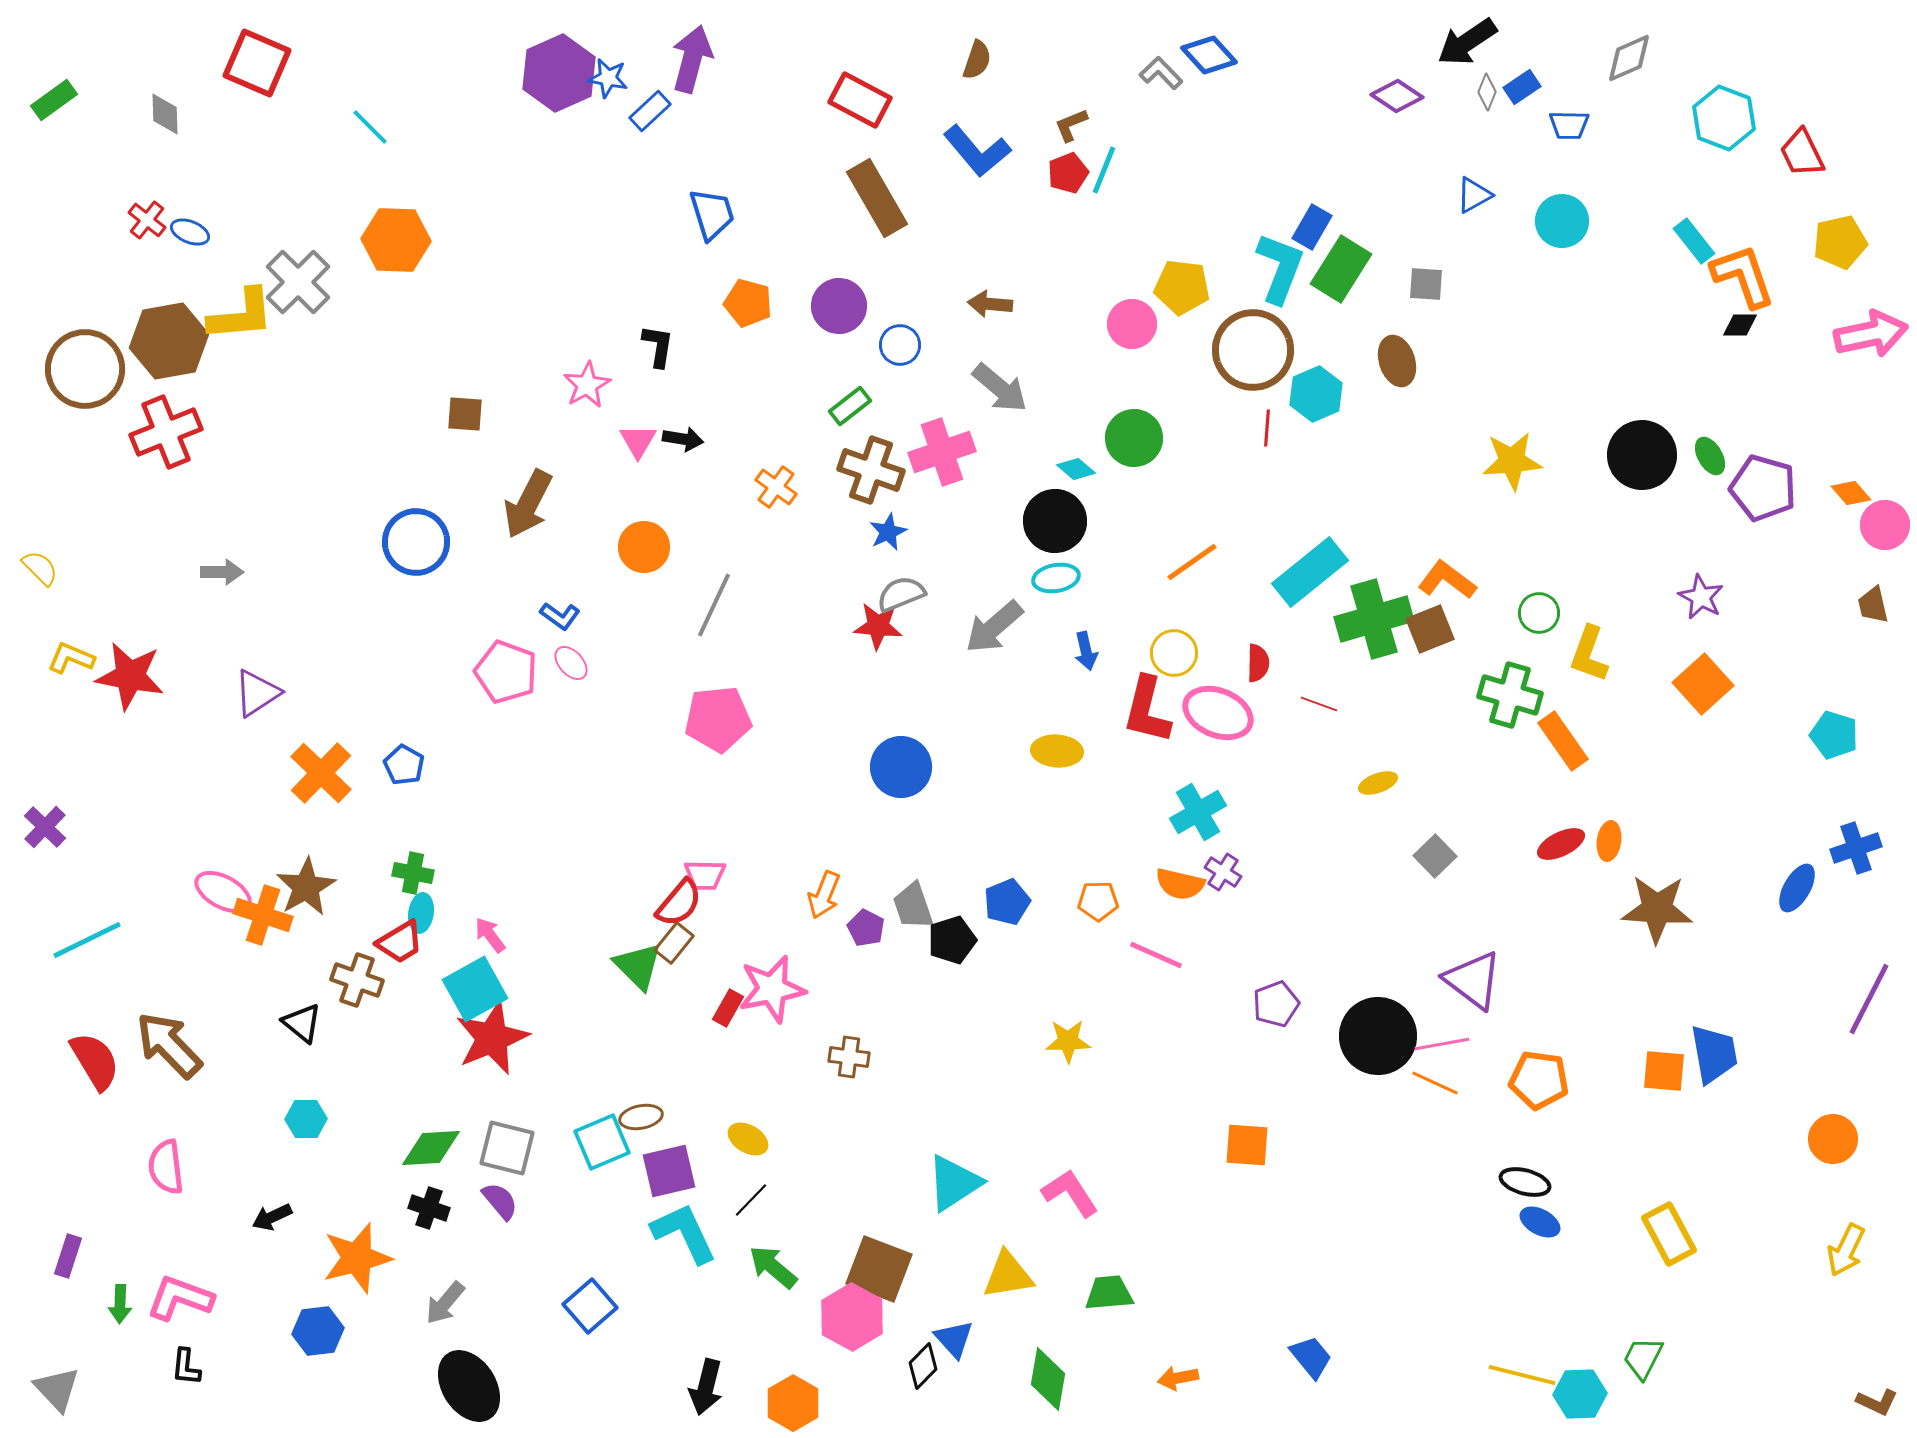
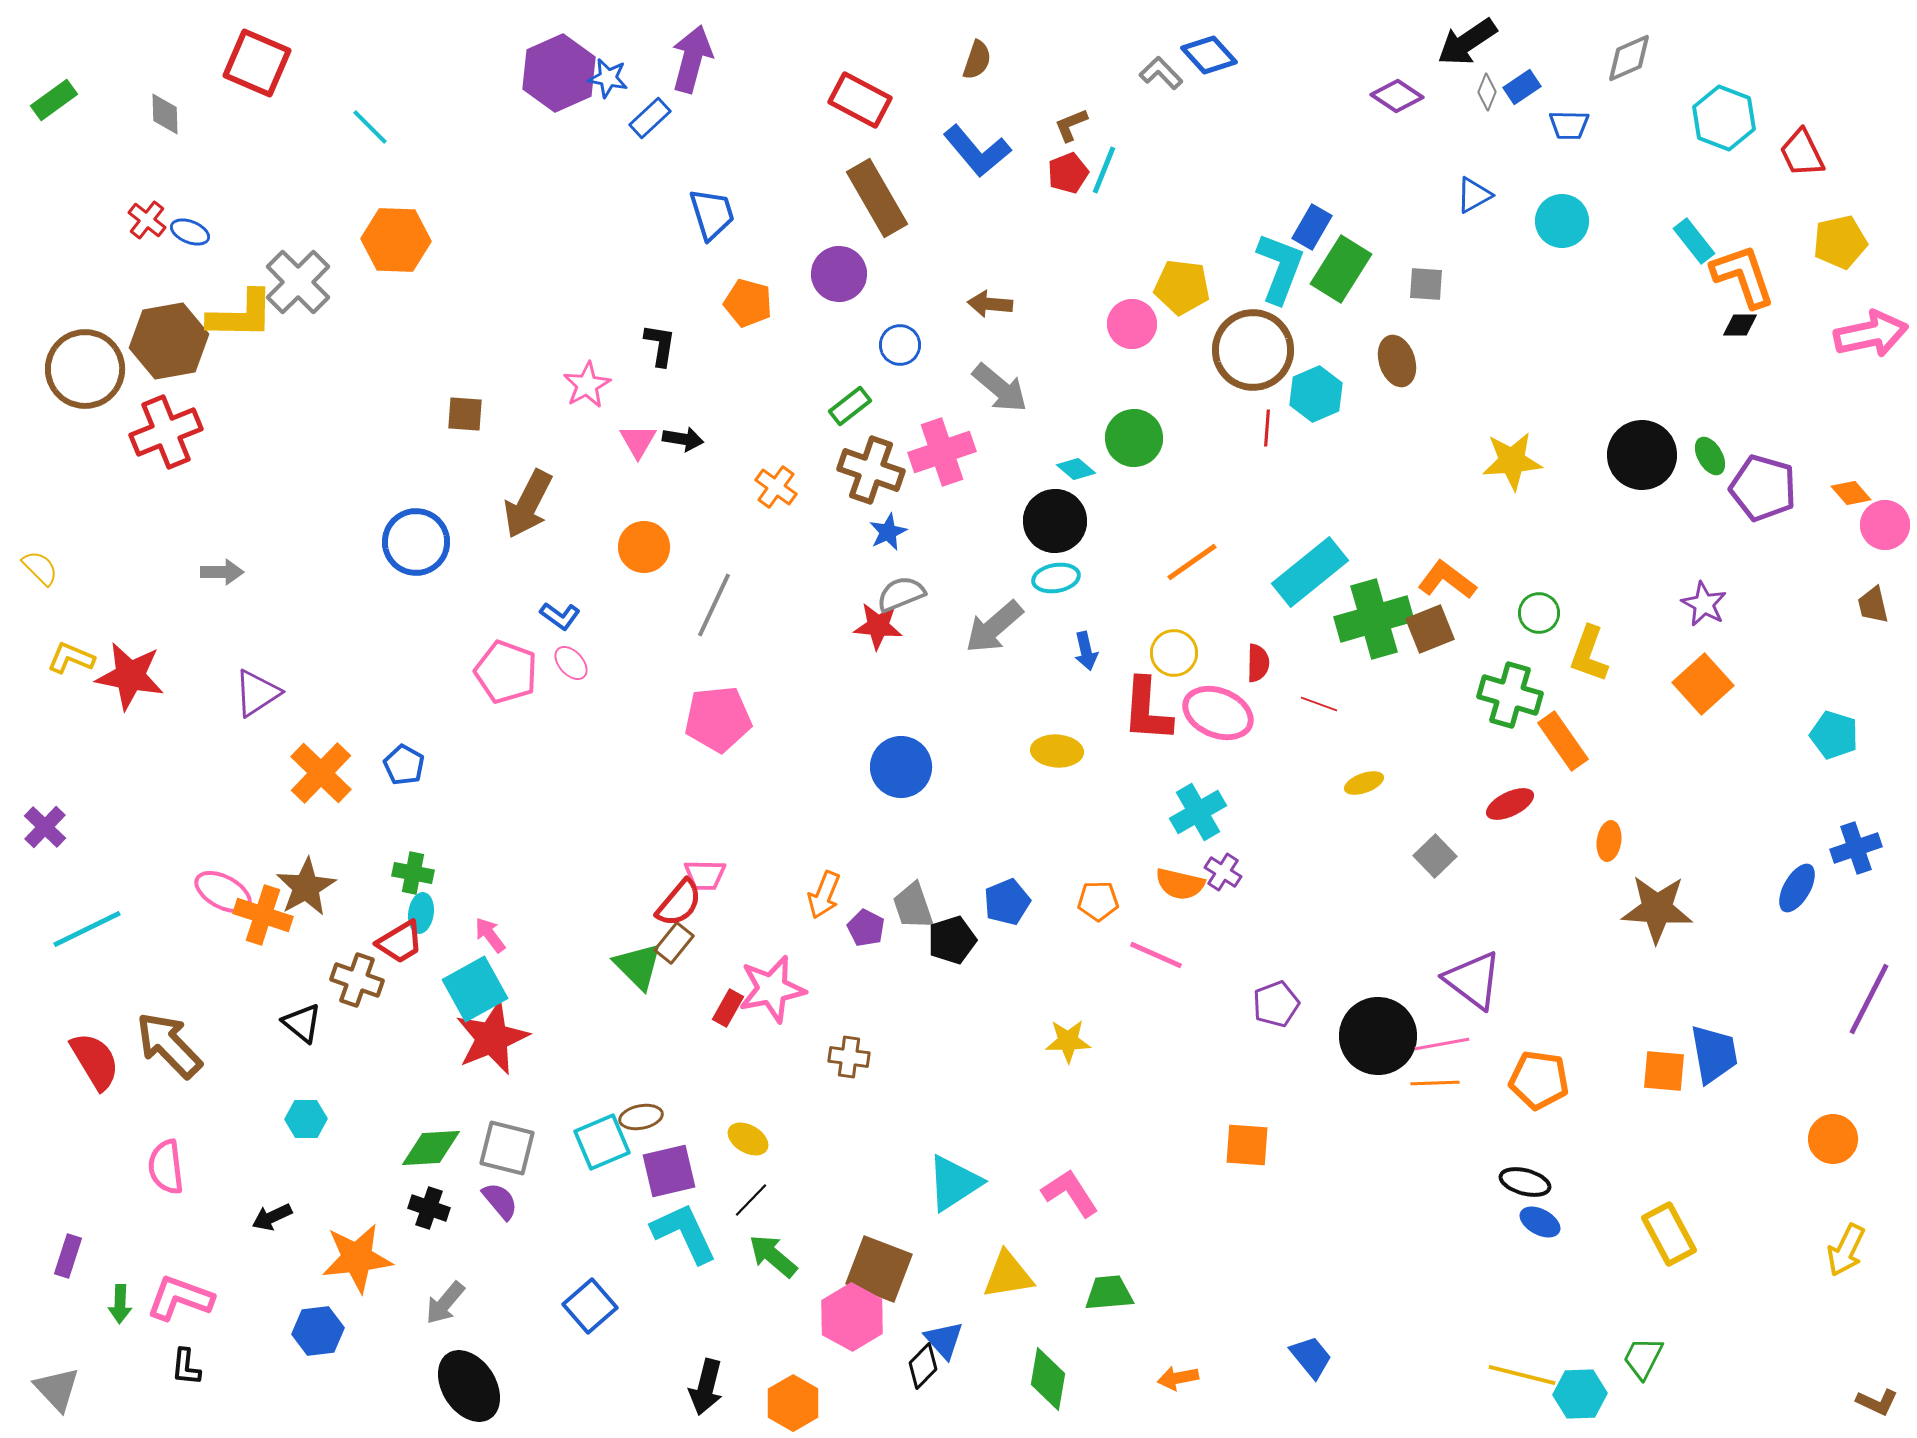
blue rectangle at (650, 111): moved 7 px down
purple circle at (839, 306): moved 32 px up
yellow L-shape at (241, 315): rotated 6 degrees clockwise
black L-shape at (658, 346): moved 2 px right, 1 px up
purple star at (1701, 597): moved 3 px right, 7 px down
red L-shape at (1147, 710): rotated 10 degrees counterclockwise
yellow ellipse at (1378, 783): moved 14 px left
red ellipse at (1561, 844): moved 51 px left, 40 px up
cyan line at (87, 940): moved 11 px up
orange line at (1435, 1083): rotated 27 degrees counterclockwise
orange star at (357, 1258): rotated 8 degrees clockwise
green arrow at (773, 1267): moved 11 px up
blue triangle at (954, 1339): moved 10 px left, 1 px down
